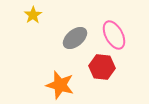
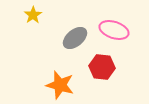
pink ellipse: moved 5 px up; rotated 44 degrees counterclockwise
